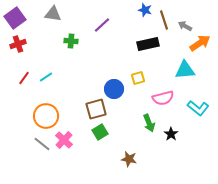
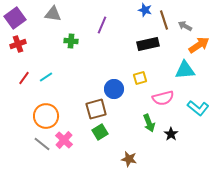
purple line: rotated 24 degrees counterclockwise
orange arrow: moved 1 px left, 2 px down
yellow square: moved 2 px right
